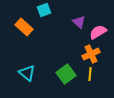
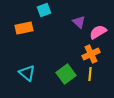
orange rectangle: moved 1 px down; rotated 54 degrees counterclockwise
